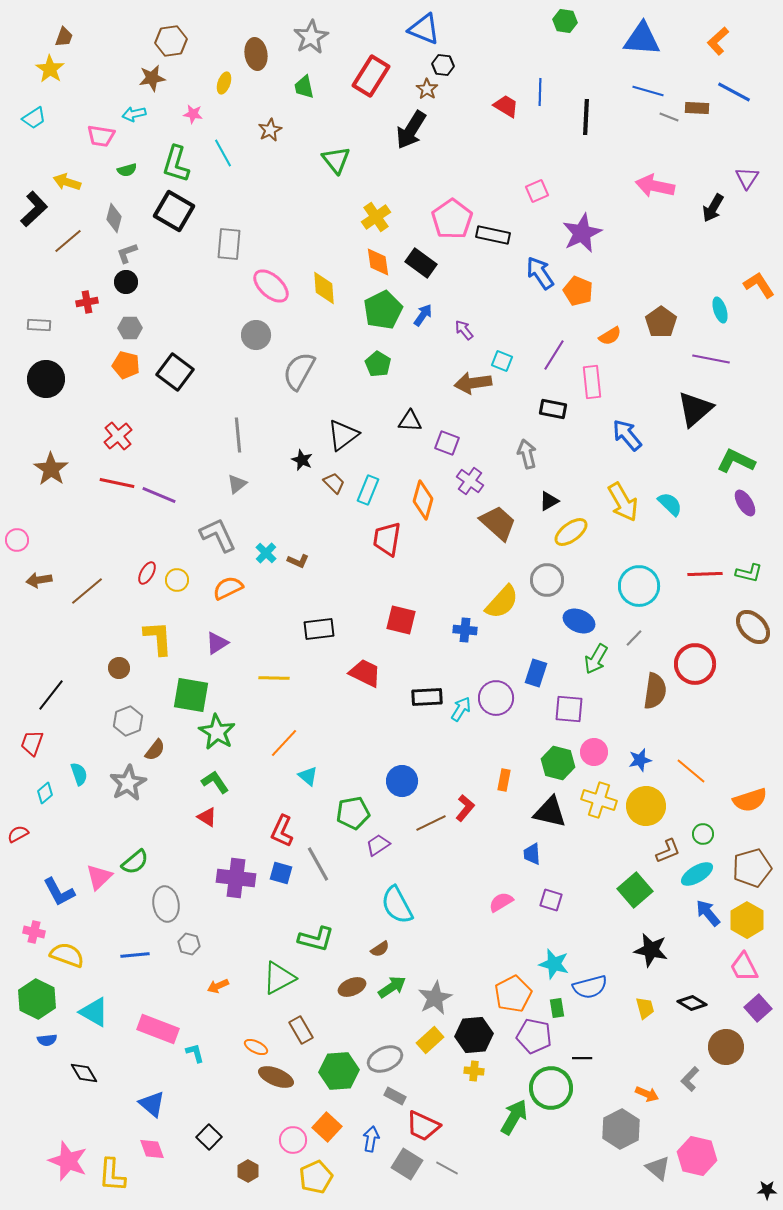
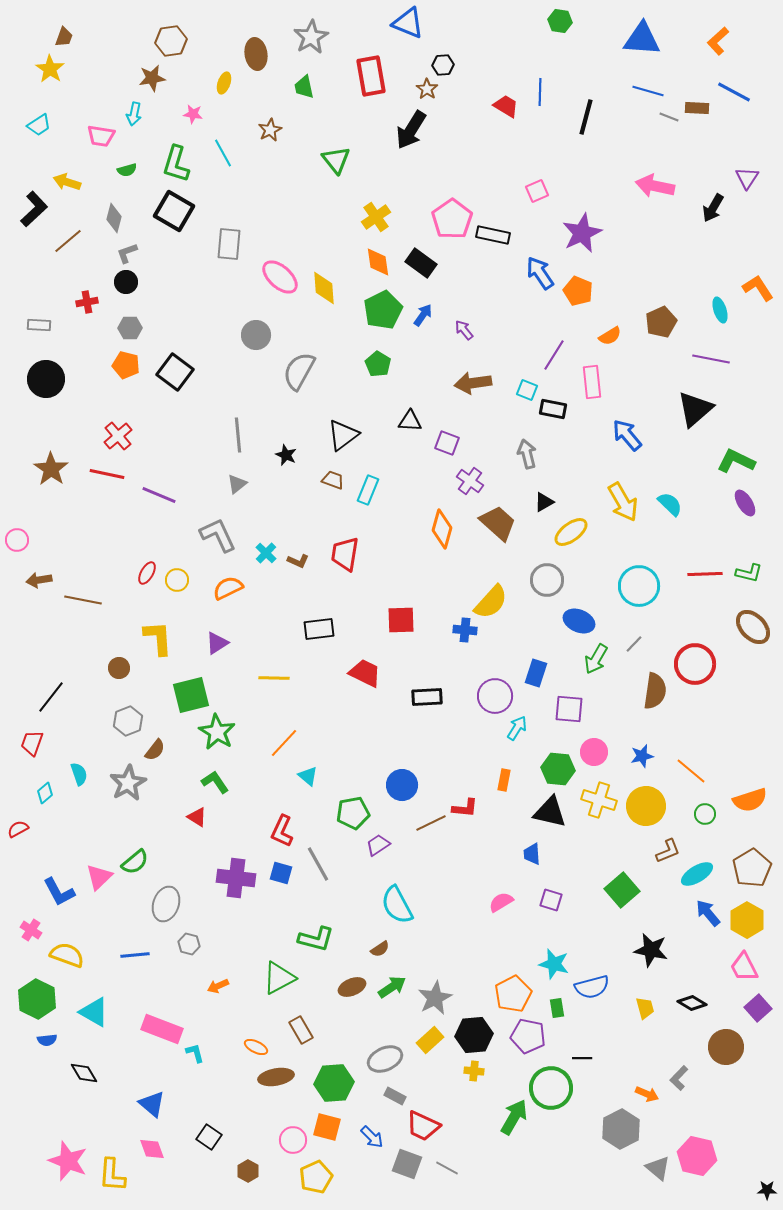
green hexagon at (565, 21): moved 5 px left
blue triangle at (424, 29): moved 16 px left, 6 px up
black hexagon at (443, 65): rotated 10 degrees counterclockwise
red rectangle at (371, 76): rotated 42 degrees counterclockwise
cyan arrow at (134, 114): rotated 65 degrees counterclockwise
black line at (586, 117): rotated 12 degrees clockwise
cyan trapezoid at (34, 118): moved 5 px right, 7 px down
orange L-shape at (759, 285): moved 1 px left, 3 px down
pink ellipse at (271, 286): moved 9 px right, 9 px up
brown pentagon at (661, 322): rotated 12 degrees clockwise
cyan square at (502, 361): moved 25 px right, 29 px down
black star at (302, 460): moved 16 px left, 5 px up
red line at (117, 483): moved 10 px left, 9 px up
brown trapezoid at (334, 483): moved 1 px left, 3 px up; rotated 25 degrees counterclockwise
orange diamond at (423, 500): moved 19 px right, 29 px down
black triangle at (549, 501): moved 5 px left, 1 px down
red trapezoid at (387, 539): moved 42 px left, 15 px down
brown line at (87, 591): moved 4 px left, 9 px down; rotated 51 degrees clockwise
yellow semicircle at (502, 602): moved 11 px left
red square at (401, 620): rotated 16 degrees counterclockwise
gray line at (634, 638): moved 6 px down
black line at (51, 695): moved 2 px down
green square at (191, 695): rotated 24 degrees counterclockwise
purple circle at (496, 698): moved 1 px left, 2 px up
cyan arrow at (461, 709): moved 56 px right, 19 px down
blue star at (640, 760): moved 2 px right, 4 px up
green hexagon at (558, 763): moved 6 px down; rotated 8 degrees counterclockwise
blue circle at (402, 781): moved 4 px down
red L-shape at (465, 808): rotated 56 degrees clockwise
red triangle at (207, 817): moved 10 px left
red semicircle at (18, 834): moved 5 px up
green circle at (703, 834): moved 2 px right, 20 px up
brown pentagon at (752, 868): rotated 15 degrees counterclockwise
green square at (635, 890): moved 13 px left
gray ellipse at (166, 904): rotated 28 degrees clockwise
pink cross at (34, 932): moved 3 px left, 2 px up; rotated 20 degrees clockwise
blue semicircle at (590, 987): moved 2 px right
pink rectangle at (158, 1029): moved 4 px right
purple pentagon at (534, 1036): moved 6 px left
green hexagon at (339, 1071): moved 5 px left, 12 px down
brown ellipse at (276, 1077): rotated 32 degrees counterclockwise
gray L-shape at (690, 1079): moved 11 px left, 1 px up
orange square at (327, 1127): rotated 28 degrees counterclockwise
black square at (209, 1137): rotated 10 degrees counterclockwise
blue arrow at (371, 1139): moved 1 px right, 2 px up; rotated 125 degrees clockwise
gray square at (407, 1164): rotated 12 degrees counterclockwise
